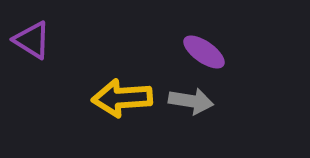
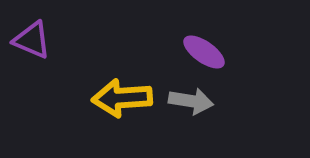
purple triangle: rotated 9 degrees counterclockwise
